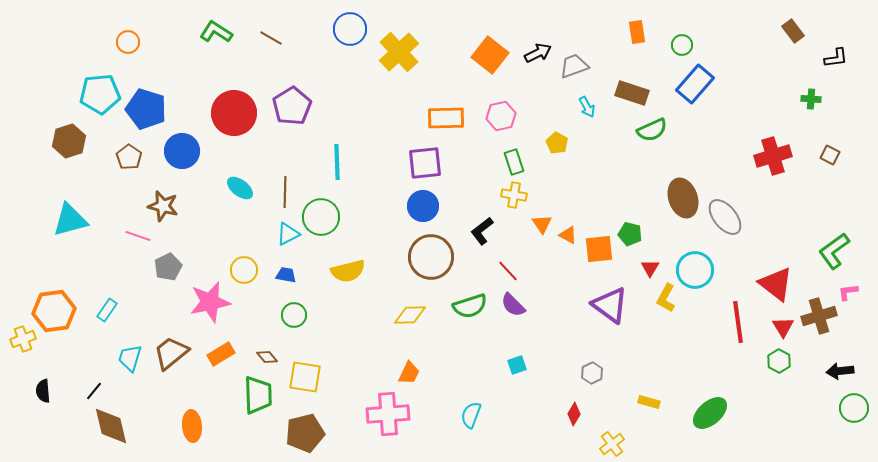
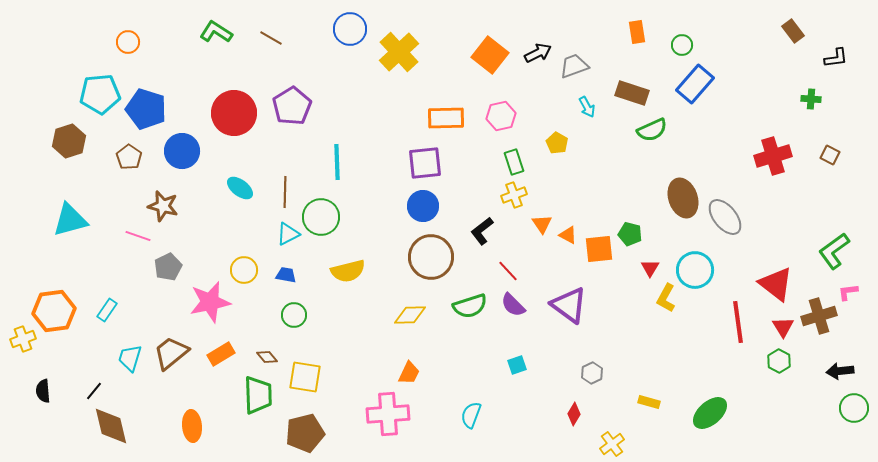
yellow cross at (514, 195): rotated 30 degrees counterclockwise
purple triangle at (610, 305): moved 41 px left
